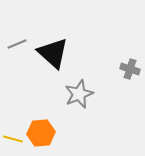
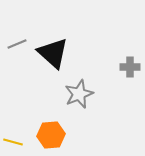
gray cross: moved 2 px up; rotated 18 degrees counterclockwise
orange hexagon: moved 10 px right, 2 px down
yellow line: moved 3 px down
